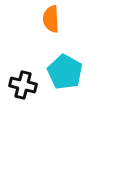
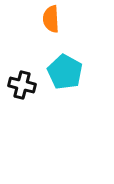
black cross: moved 1 px left
